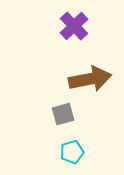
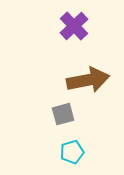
brown arrow: moved 2 px left, 1 px down
